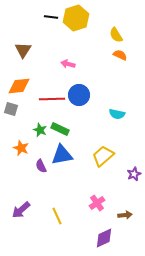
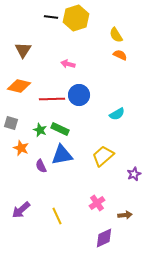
orange diamond: rotated 20 degrees clockwise
gray square: moved 14 px down
cyan semicircle: rotated 42 degrees counterclockwise
